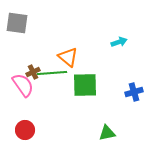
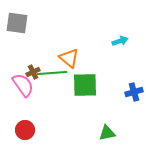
cyan arrow: moved 1 px right, 1 px up
orange triangle: moved 1 px right, 1 px down
